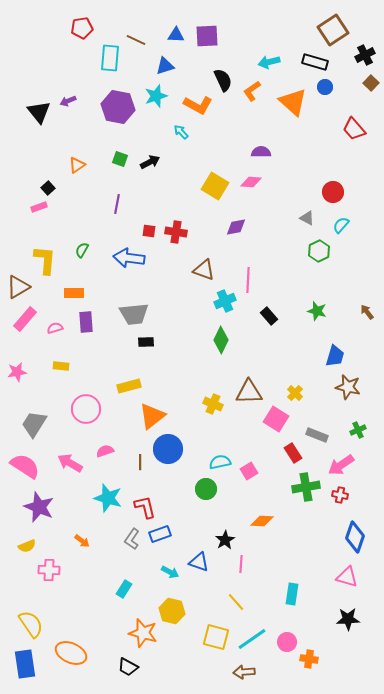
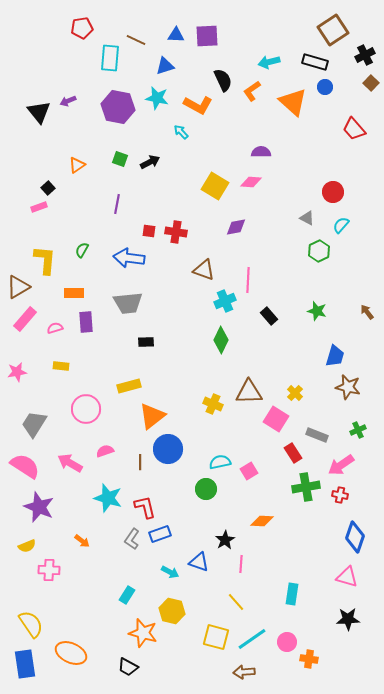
cyan star at (156, 96): moved 1 px right, 2 px down; rotated 30 degrees clockwise
gray trapezoid at (134, 314): moved 6 px left, 11 px up
cyan rectangle at (124, 589): moved 3 px right, 6 px down
